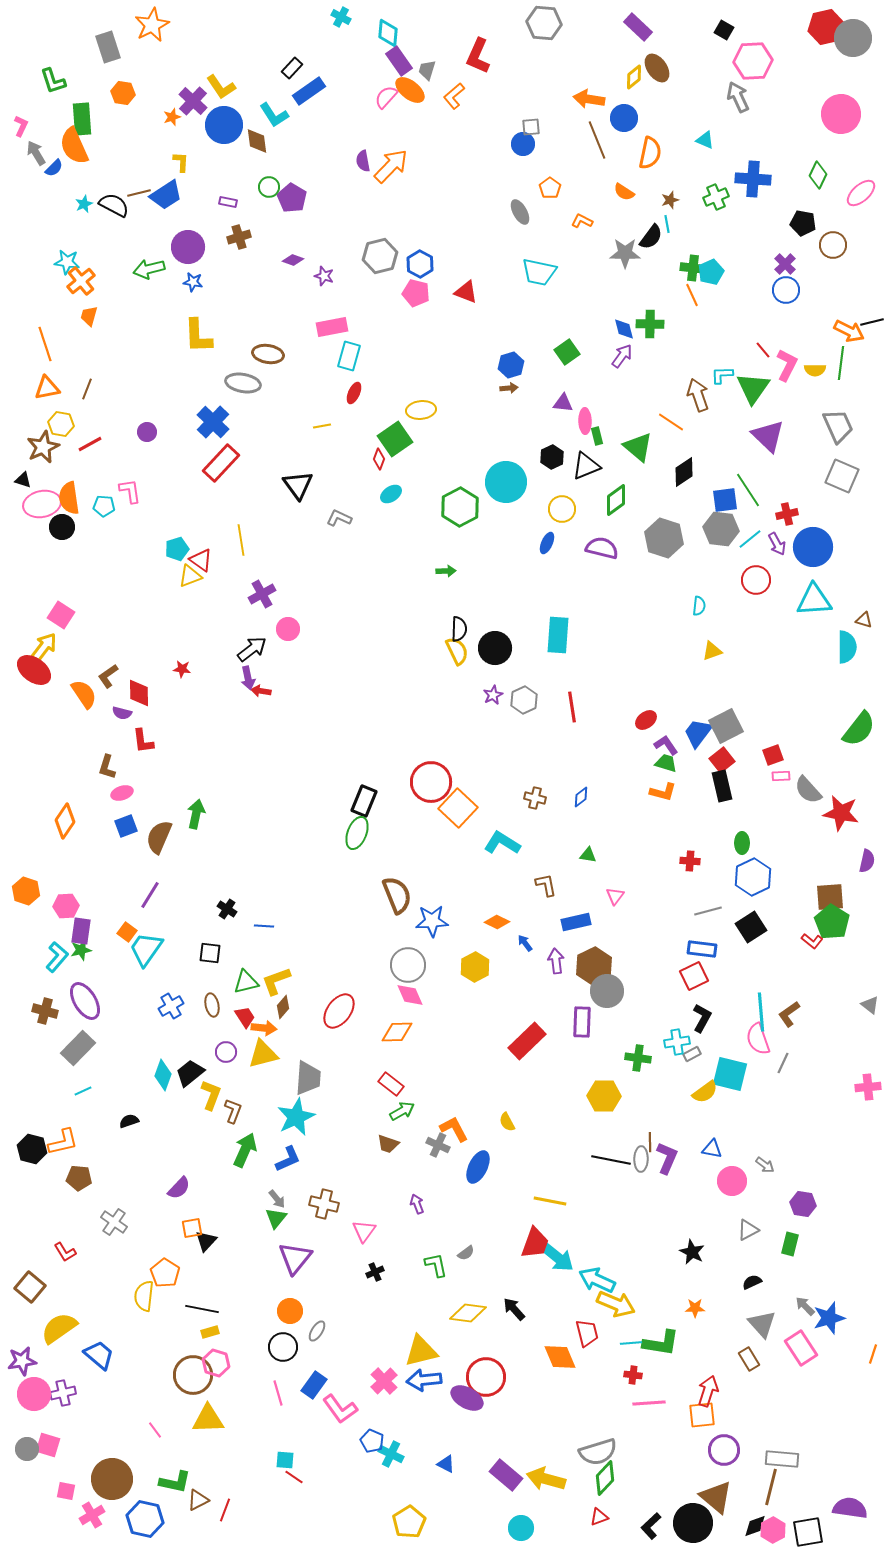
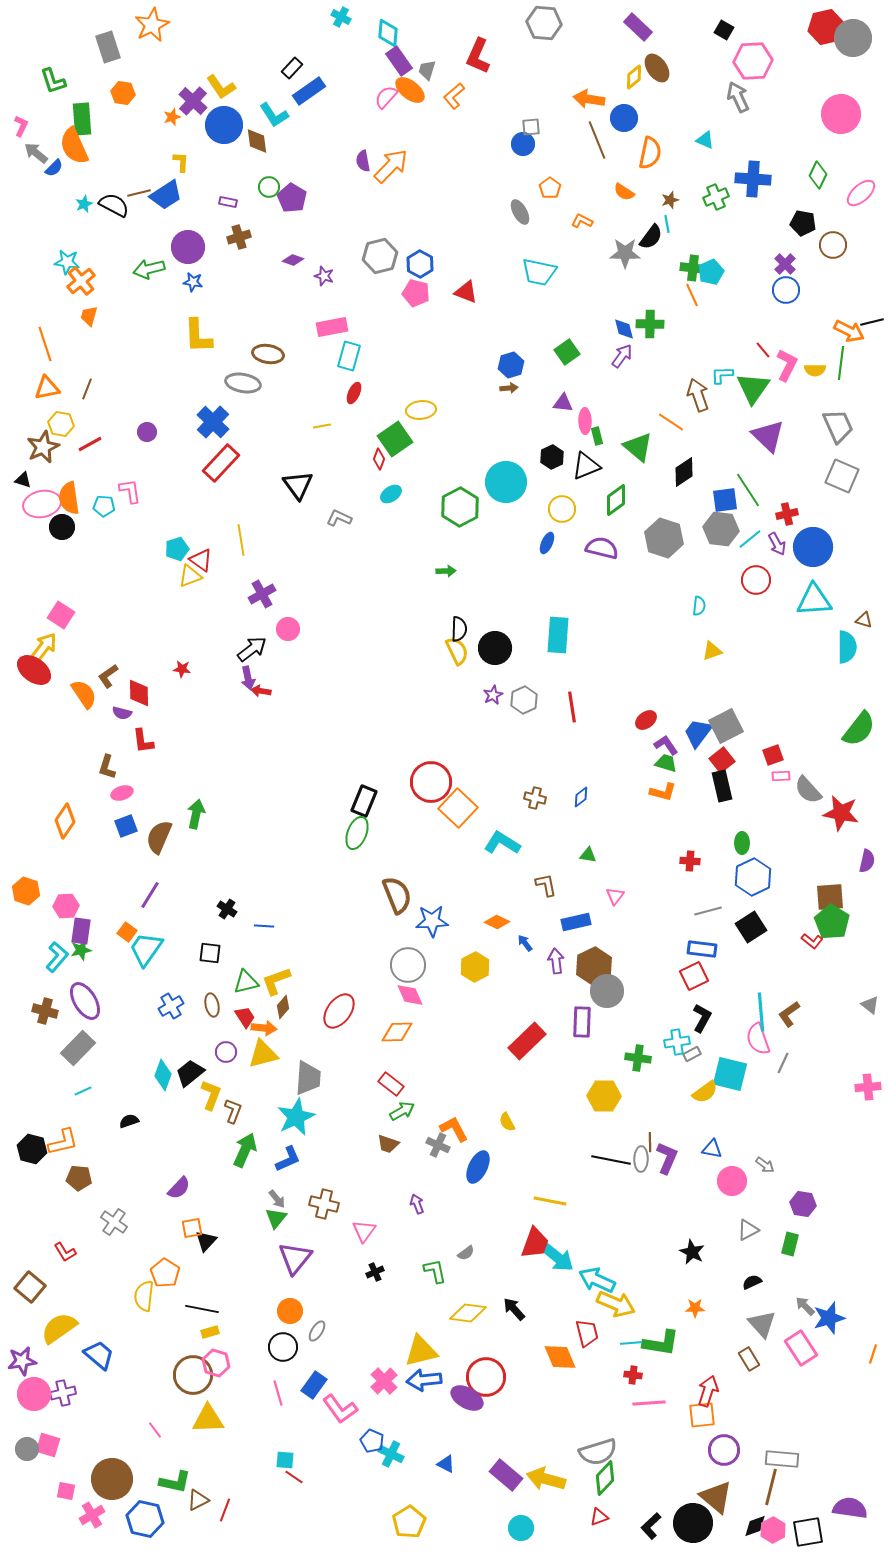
gray arrow at (36, 153): rotated 20 degrees counterclockwise
green L-shape at (436, 1265): moved 1 px left, 6 px down
